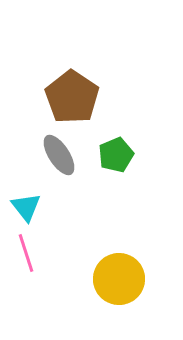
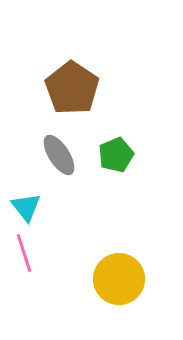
brown pentagon: moved 9 px up
pink line: moved 2 px left
